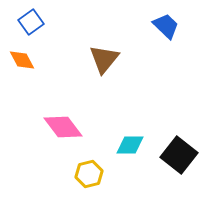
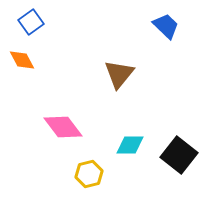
brown triangle: moved 15 px right, 15 px down
